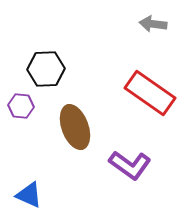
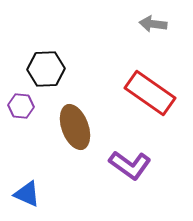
blue triangle: moved 2 px left, 1 px up
